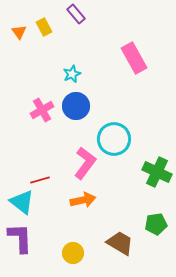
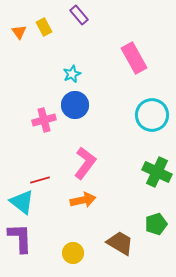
purple rectangle: moved 3 px right, 1 px down
blue circle: moved 1 px left, 1 px up
pink cross: moved 2 px right, 10 px down; rotated 15 degrees clockwise
cyan circle: moved 38 px right, 24 px up
green pentagon: rotated 10 degrees counterclockwise
